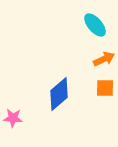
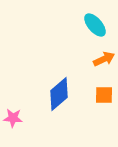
orange square: moved 1 px left, 7 px down
